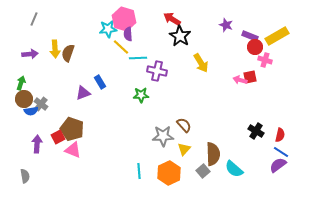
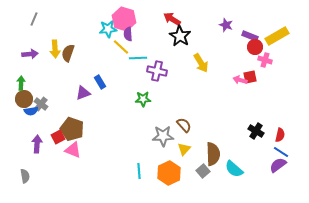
green arrow at (21, 83): rotated 16 degrees counterclockwise
green star at (141, 95): moved 2 px right, 4 px down
